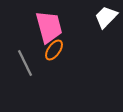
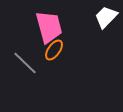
gray line: rotated 20 degrees counterclockwise
